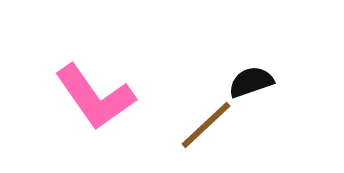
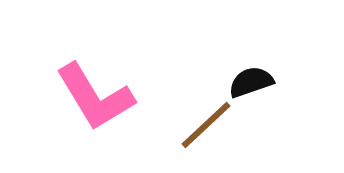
pink L-shape: rotated 4 degrees clockwise
